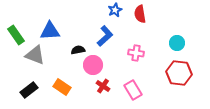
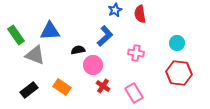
pink rectangle: moved 1 px right, 3 px down
